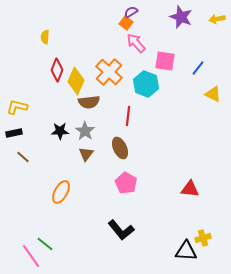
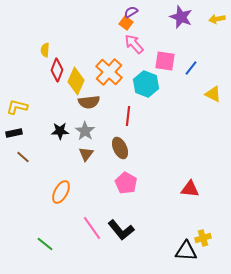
yellow semicircle: moved 13 px down
pink arrow: moved 2 px left, 1 px down
blue line: moved 7 px left
pink line: moved 61 px right, 28 px up
